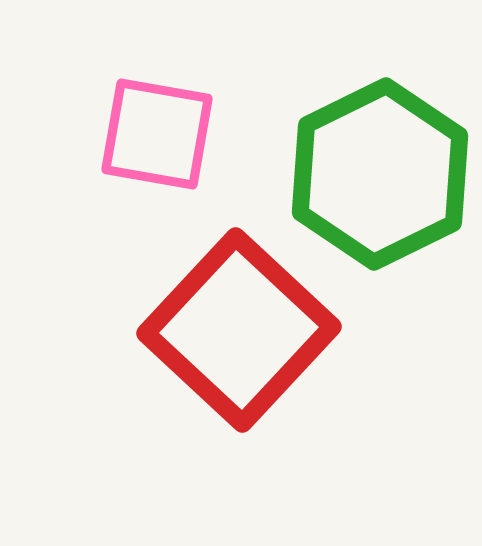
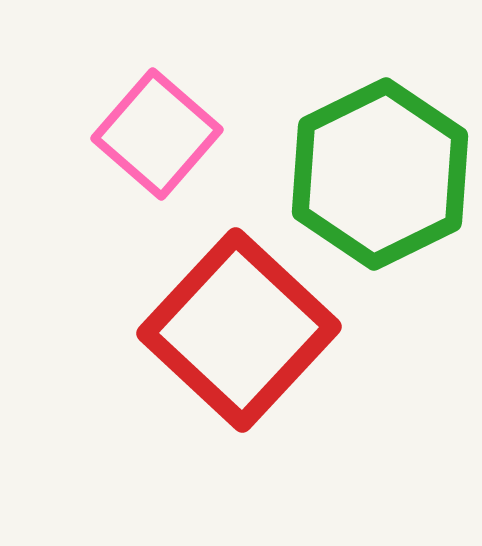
pink square: rotated 31 degrees clockwise
